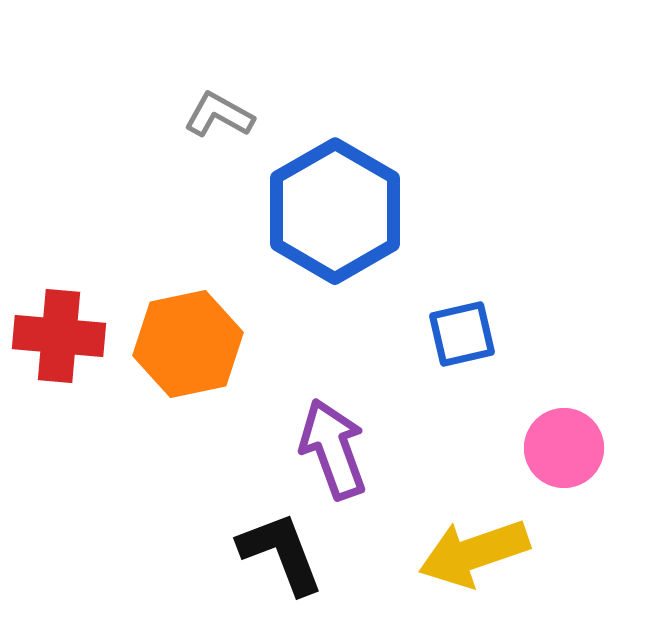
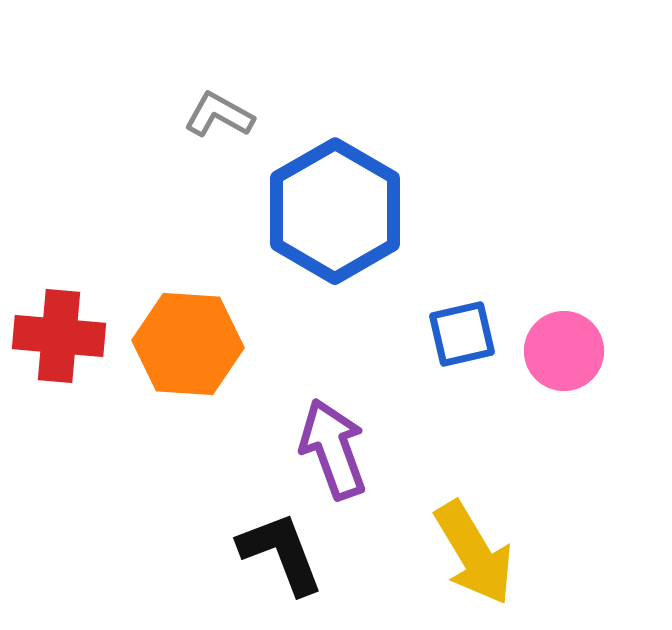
orange hexagon: rotated 16 degrees clockwise
pink circle: moved 97 px up
yellow arrow: rotated 102 degrees counterclockwise
